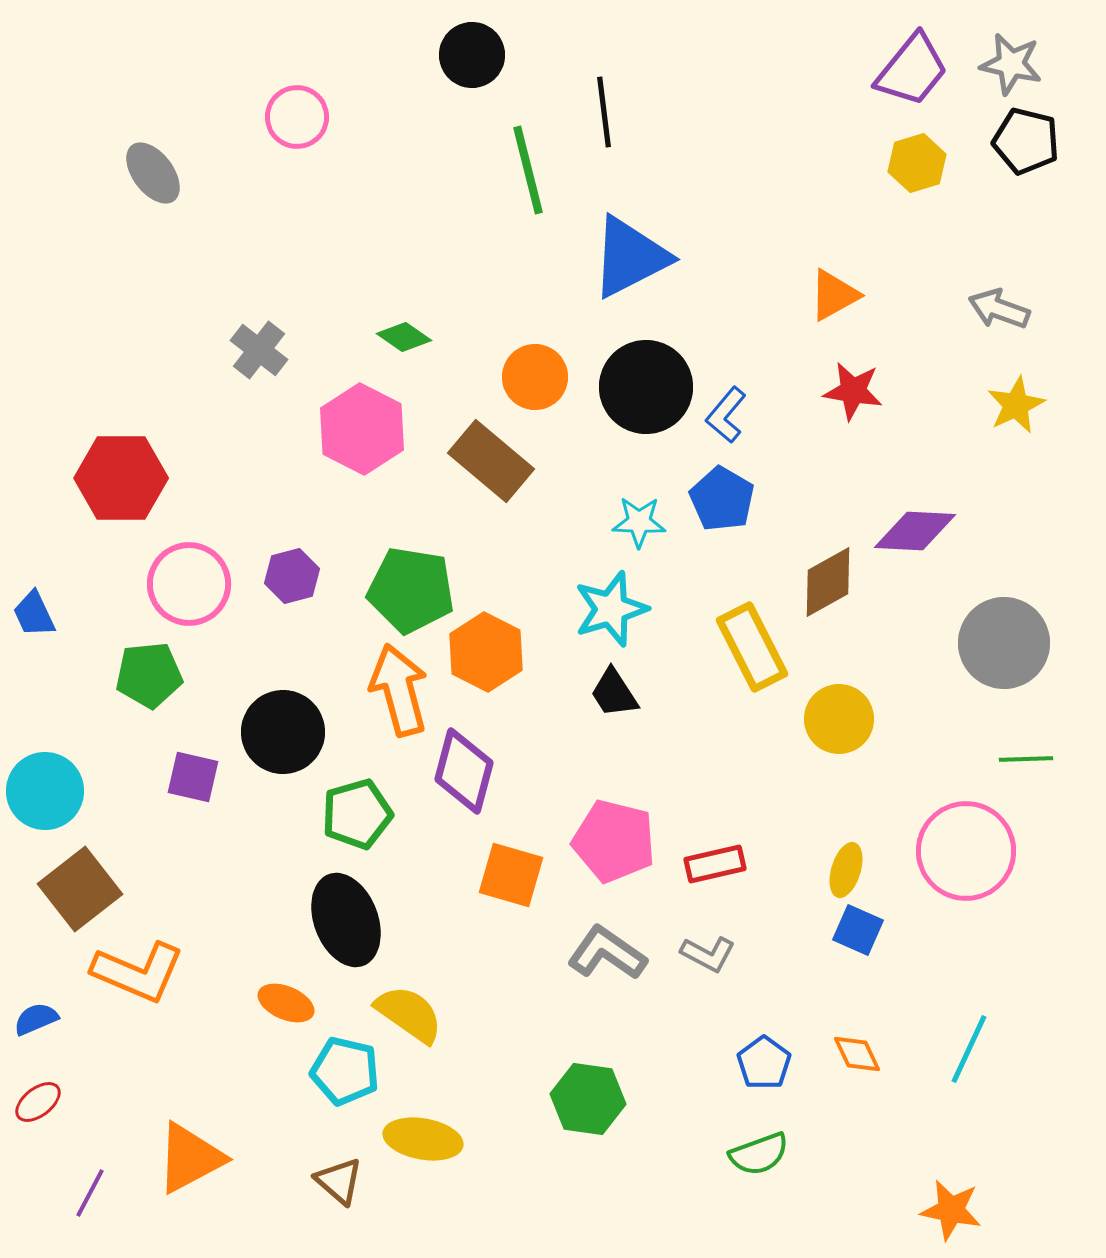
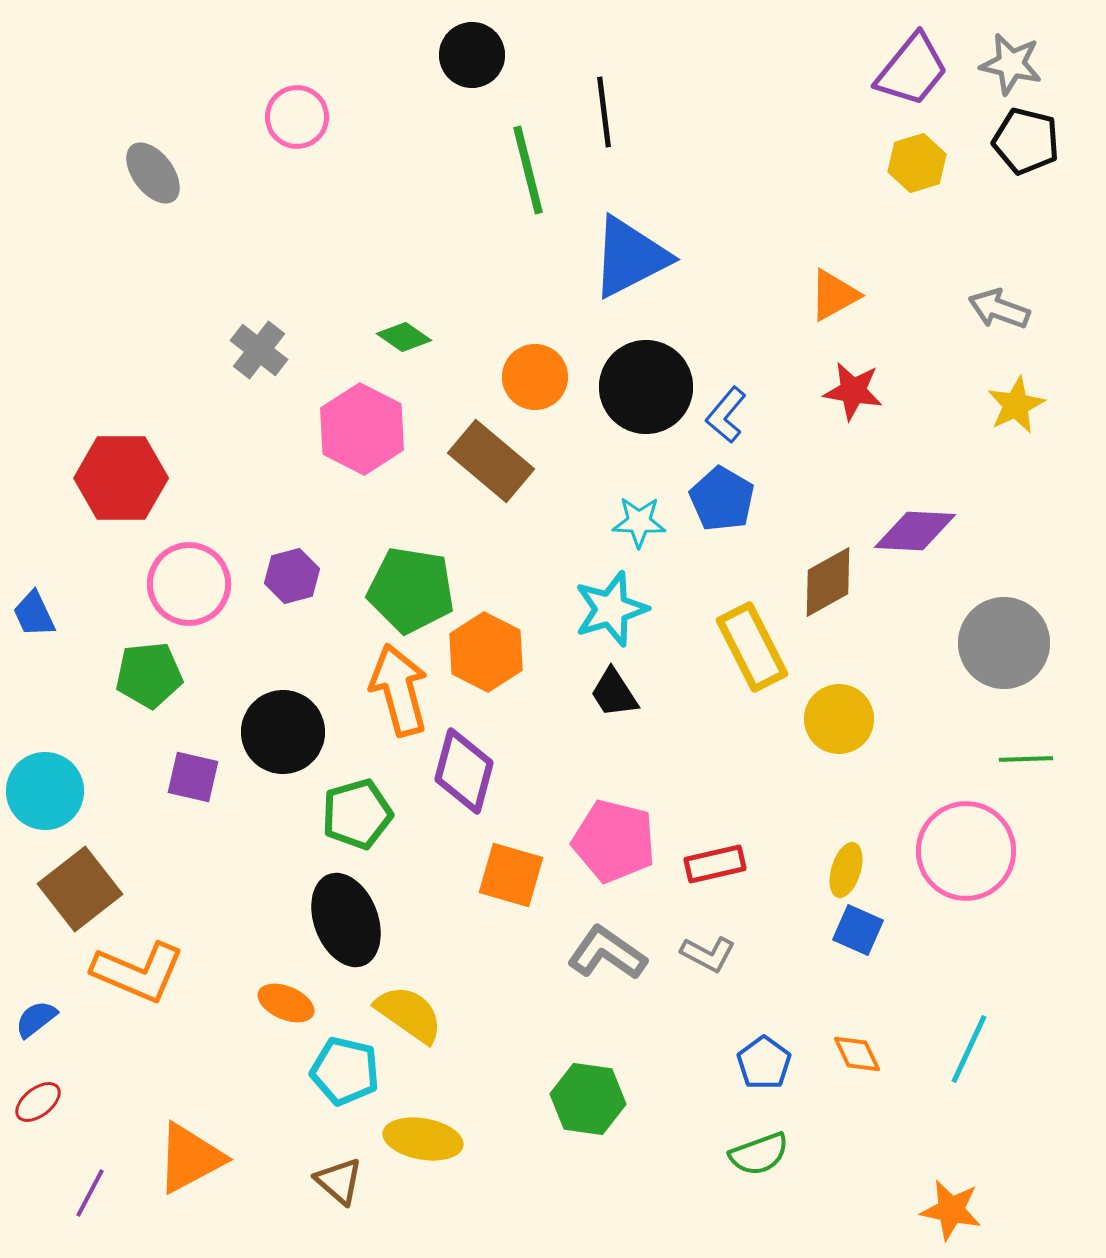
blue semicircle at (36, 1019): rotated 15 degrees counterclockwise
